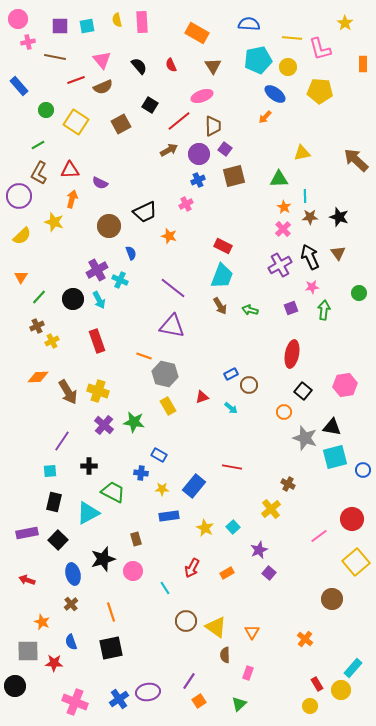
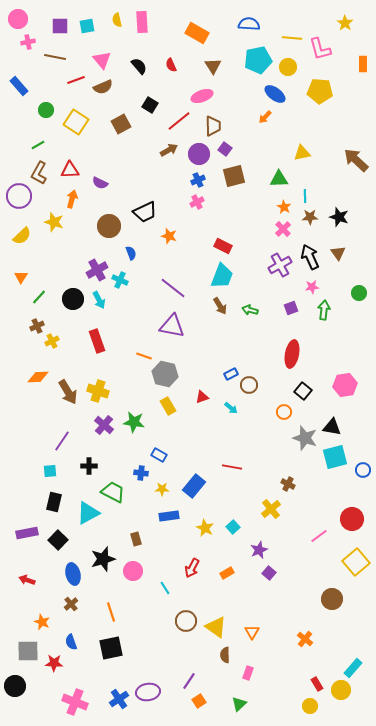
pink cross at (186, 204): moved 11 px right, 2 px up
